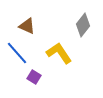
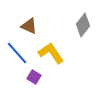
brown triangle: moved 2 px right
yellow L-shape: moved 8 px left
